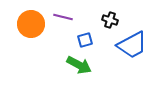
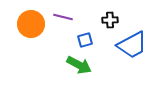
black cross: rotated 21 degrees counterclockwise
